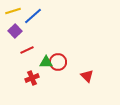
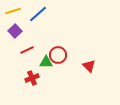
blue line: moved 5 px right, 2 px up
red circle: moved 7 px up
red triangle: moved 2 px right, 10 px up
